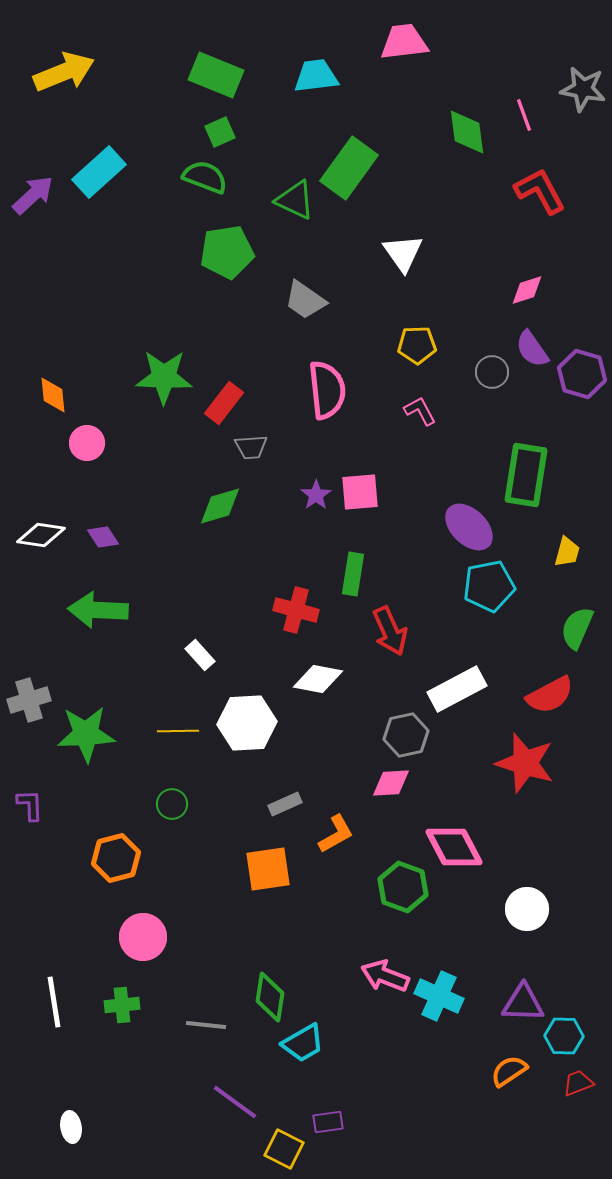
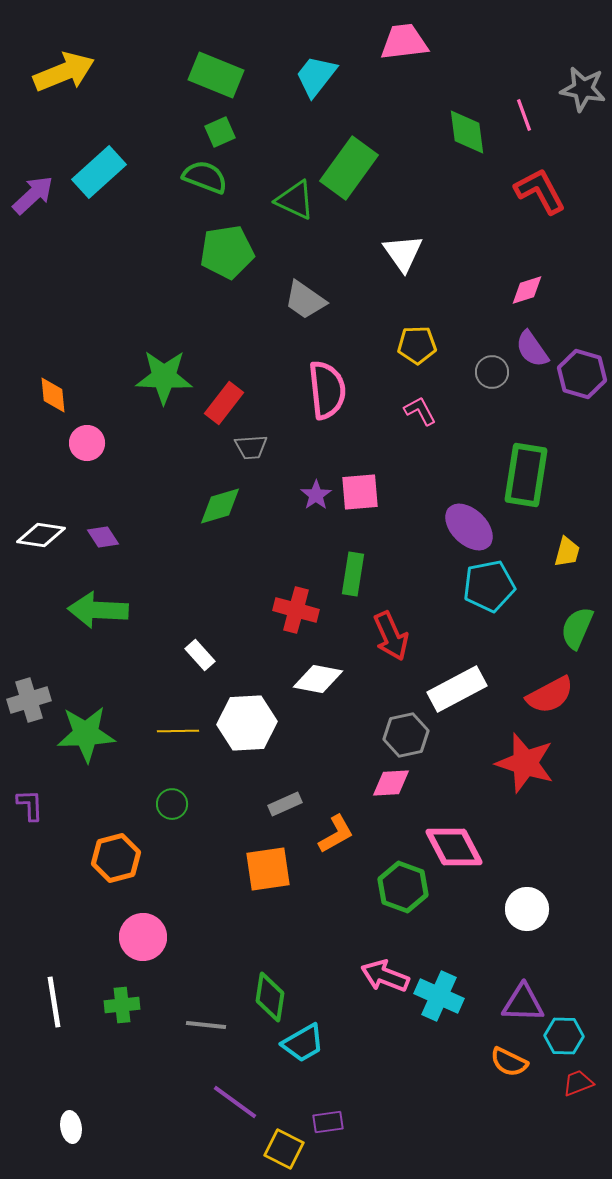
cyan trapezoid at (316, 76): rotated 45 degrees counterclockwise
red arrow at (390, 631): moved 1 px right, 5 px down
orange semicircle at (509, 1071): moved 9 px up; rotated 120 degrees counterclockwise
